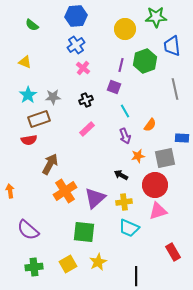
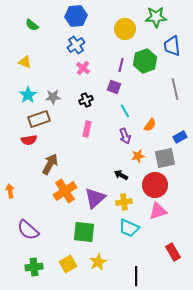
pink rectangle: rotated 35 degrees counterclockwise
blue rectangle: moved 2 px left, 1 px up; rotated 32 degrees counterclockwise
